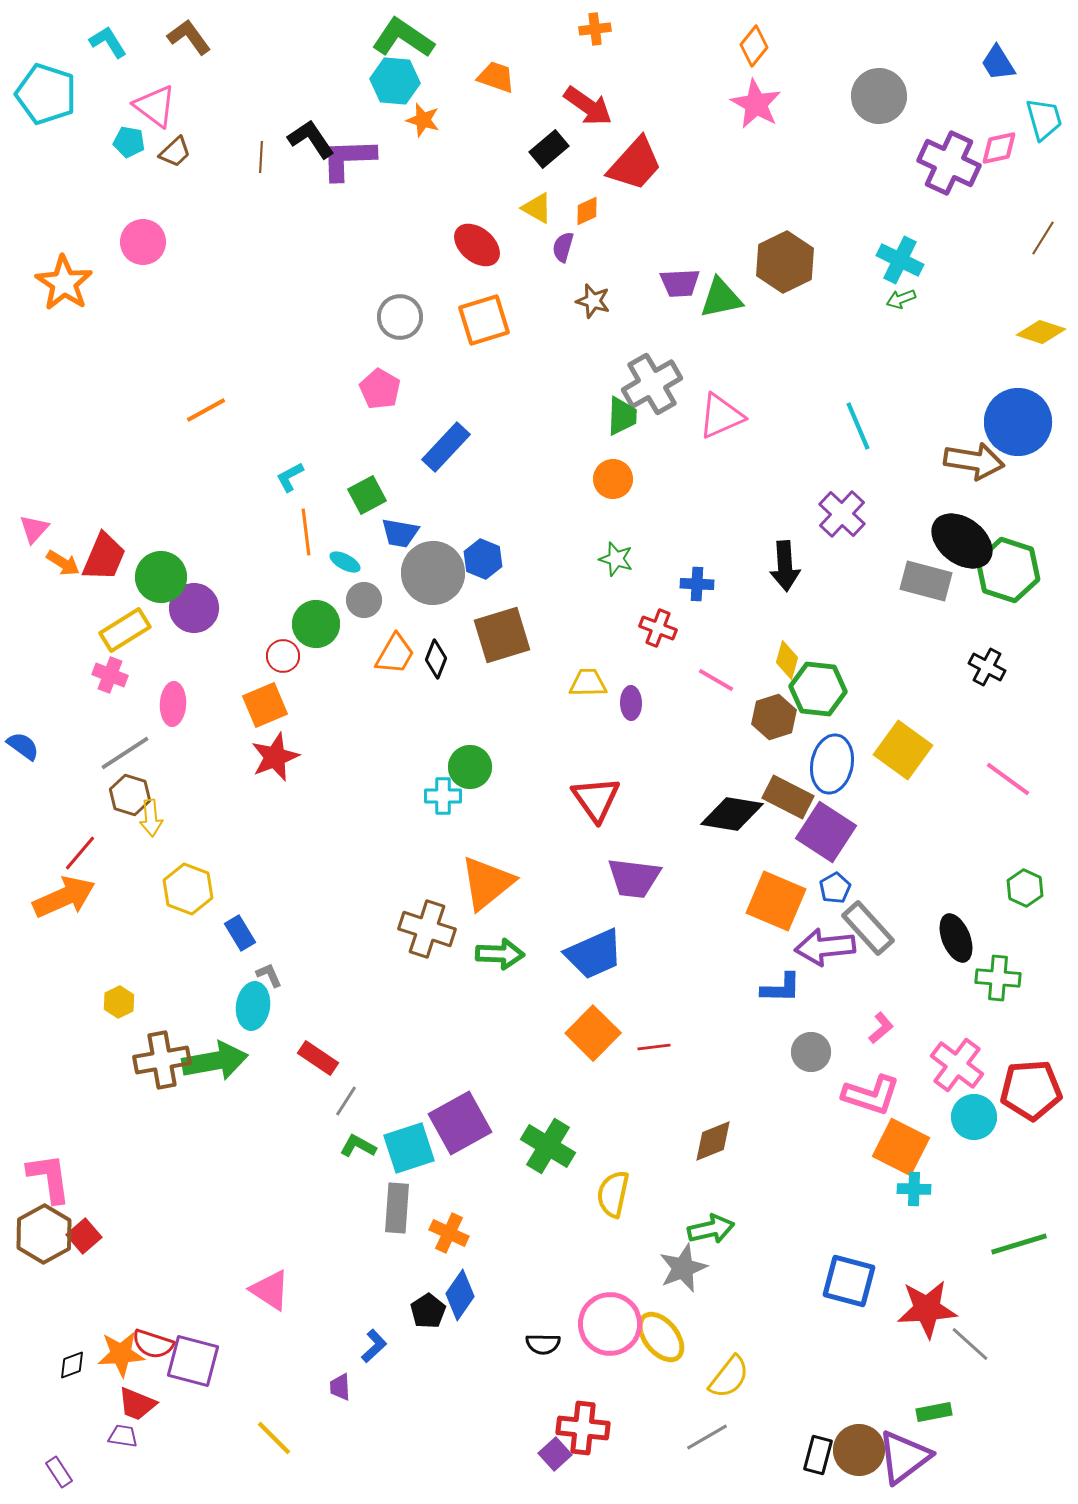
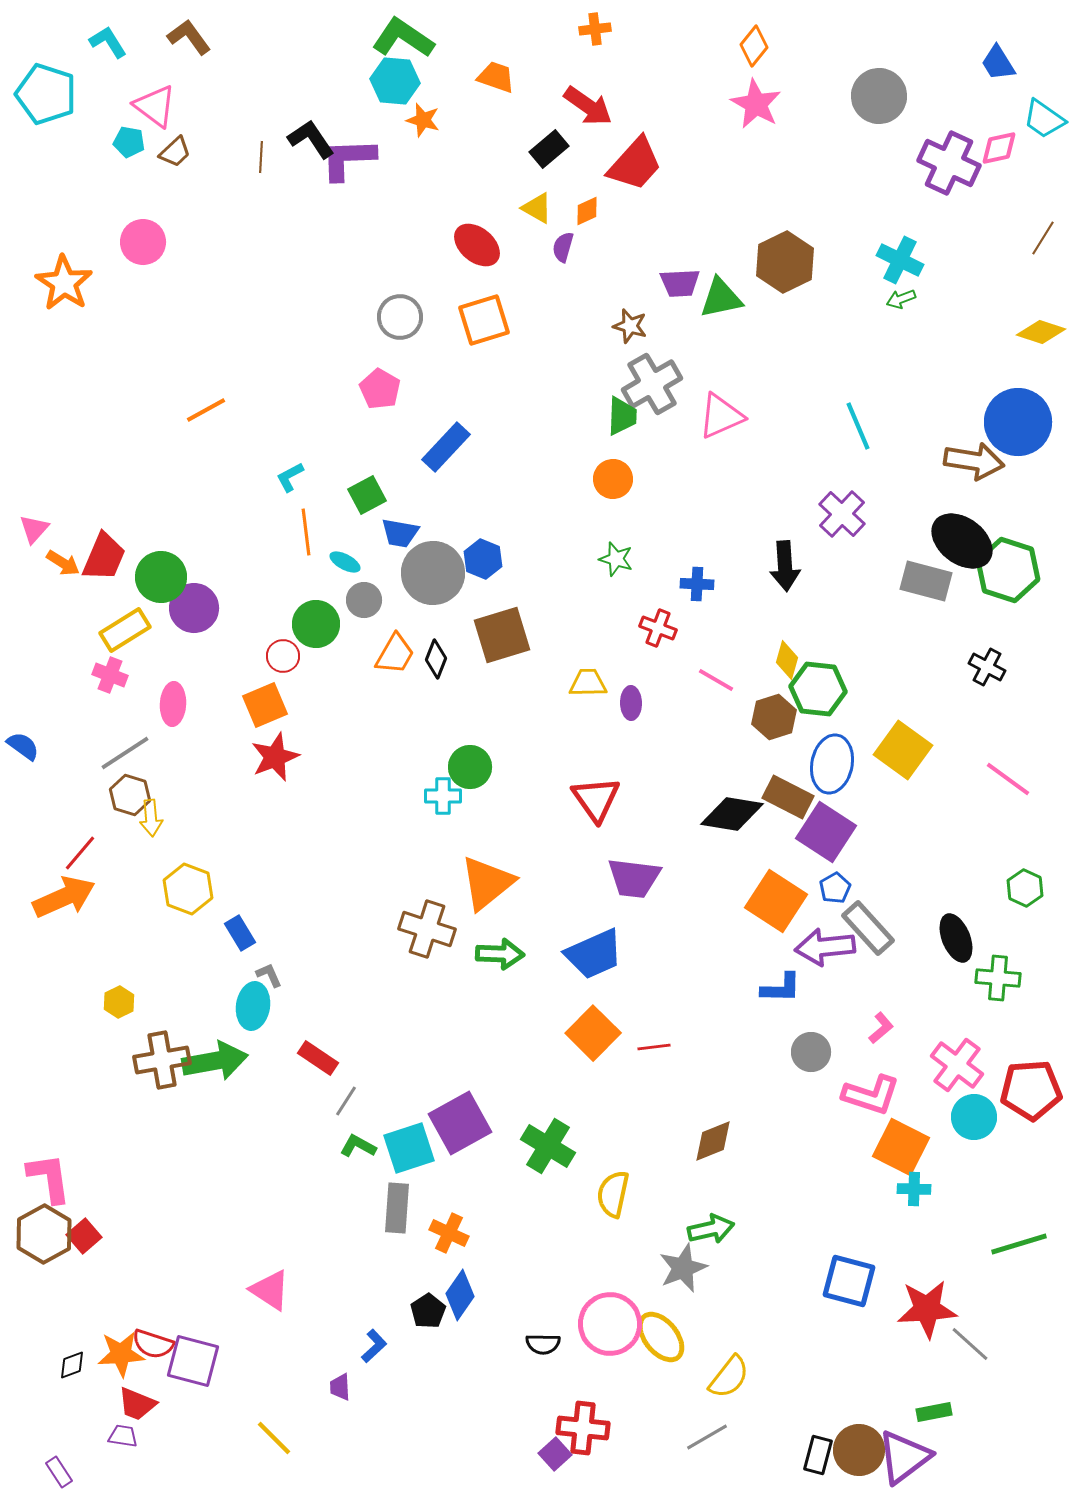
cyan trapezoid at (1044, 119): rotated 141 degrees clockwise
brown star at (593, 301): moved 37 px right, 25 px down
orange square at (776, 901): rotated 10 degrees clockwise
